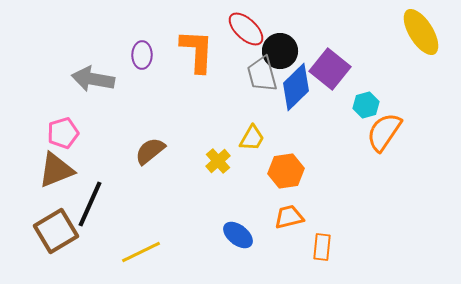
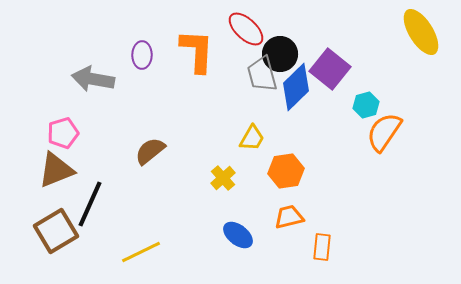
black circle: moved 3 px down
yellow cross: moved 5 px right, 17 px down
